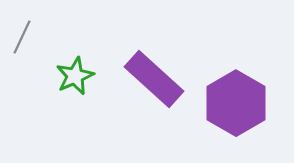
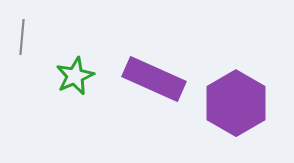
gray line: rotated 20 degrees counterclockwise
purple rectangle: rotated 18 degrees counterclockwise
